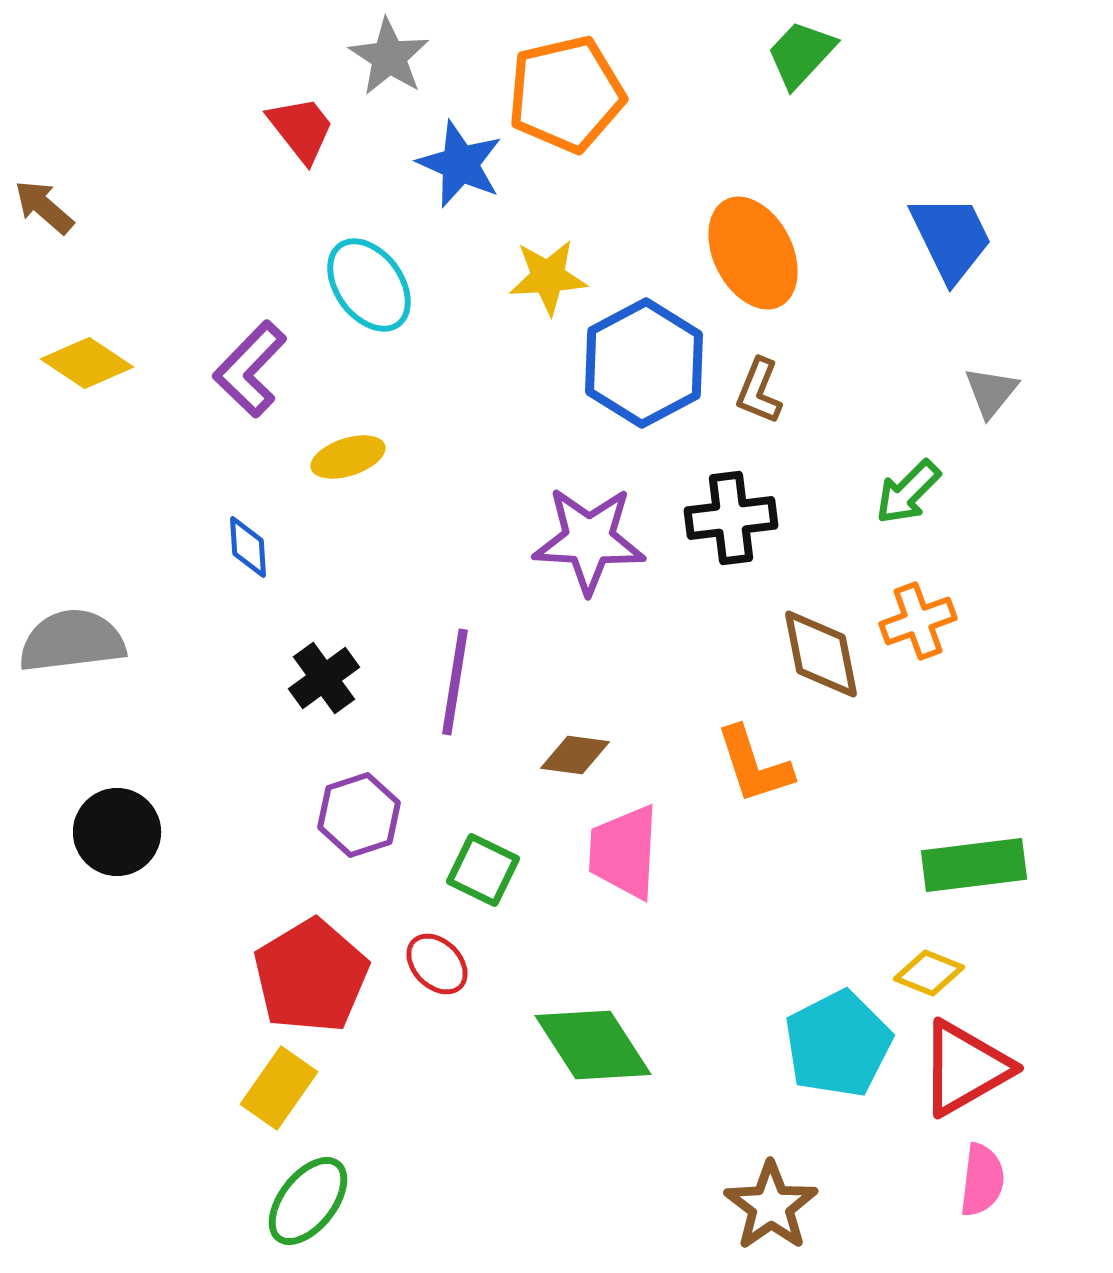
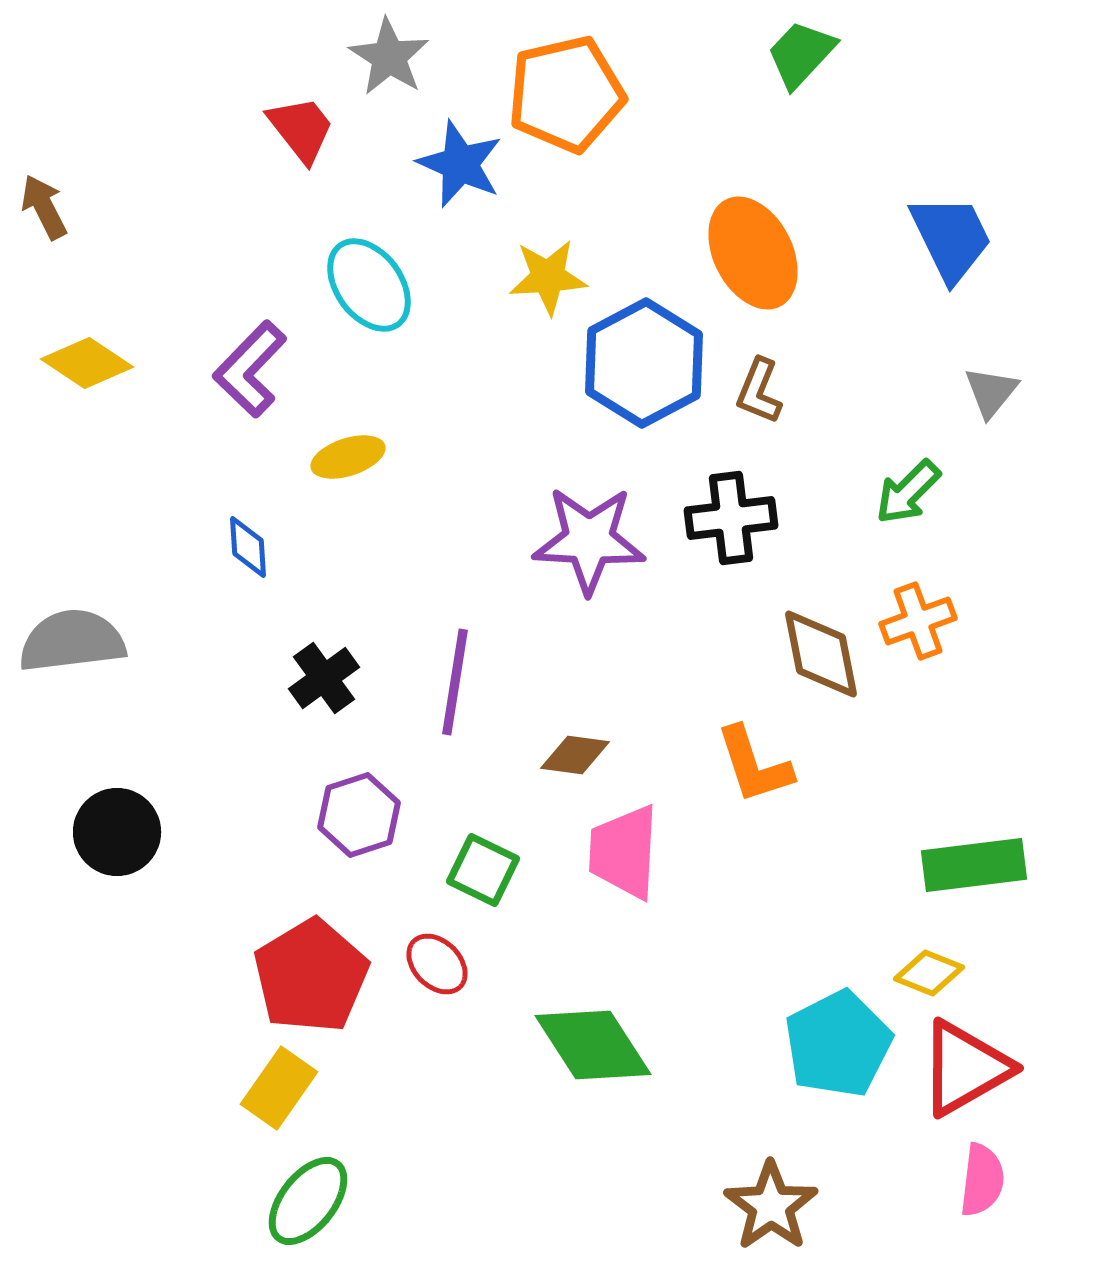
brown arrow at (44, 207): rotated 22 degrees clockwise
